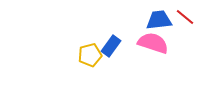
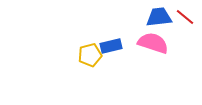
blue trapezoid: moved 3 px up
blue rectangle: rotated 40 degrees clockwise
